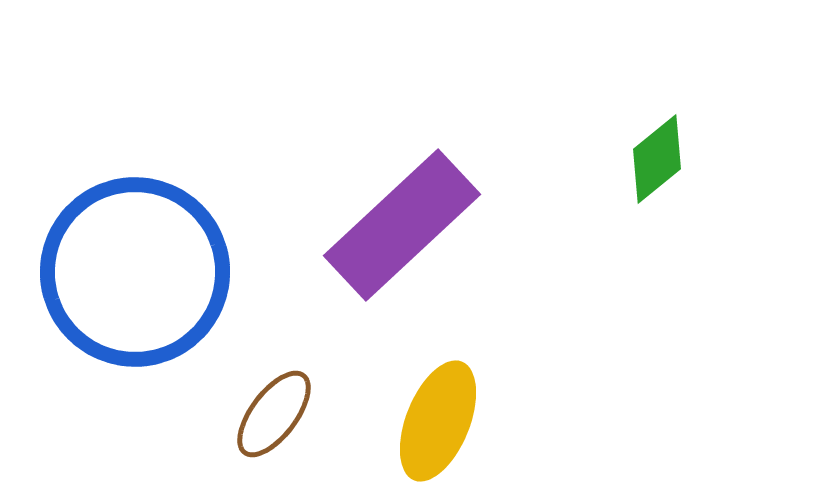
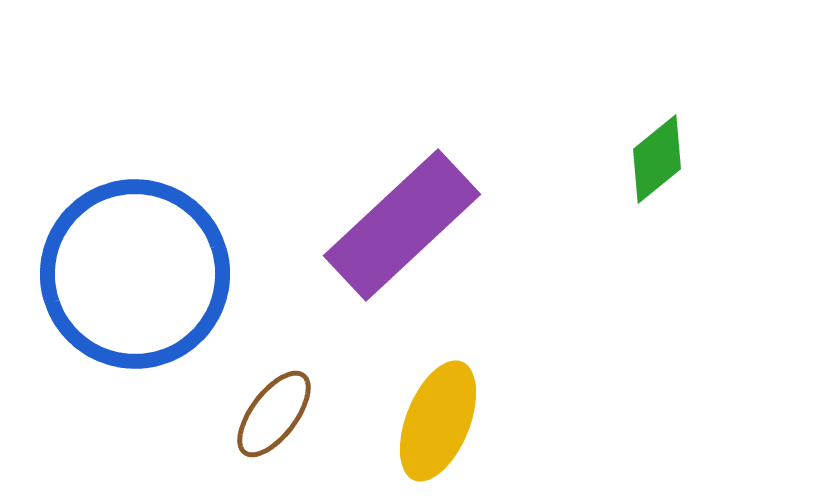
blue circle: moved 2 px down
